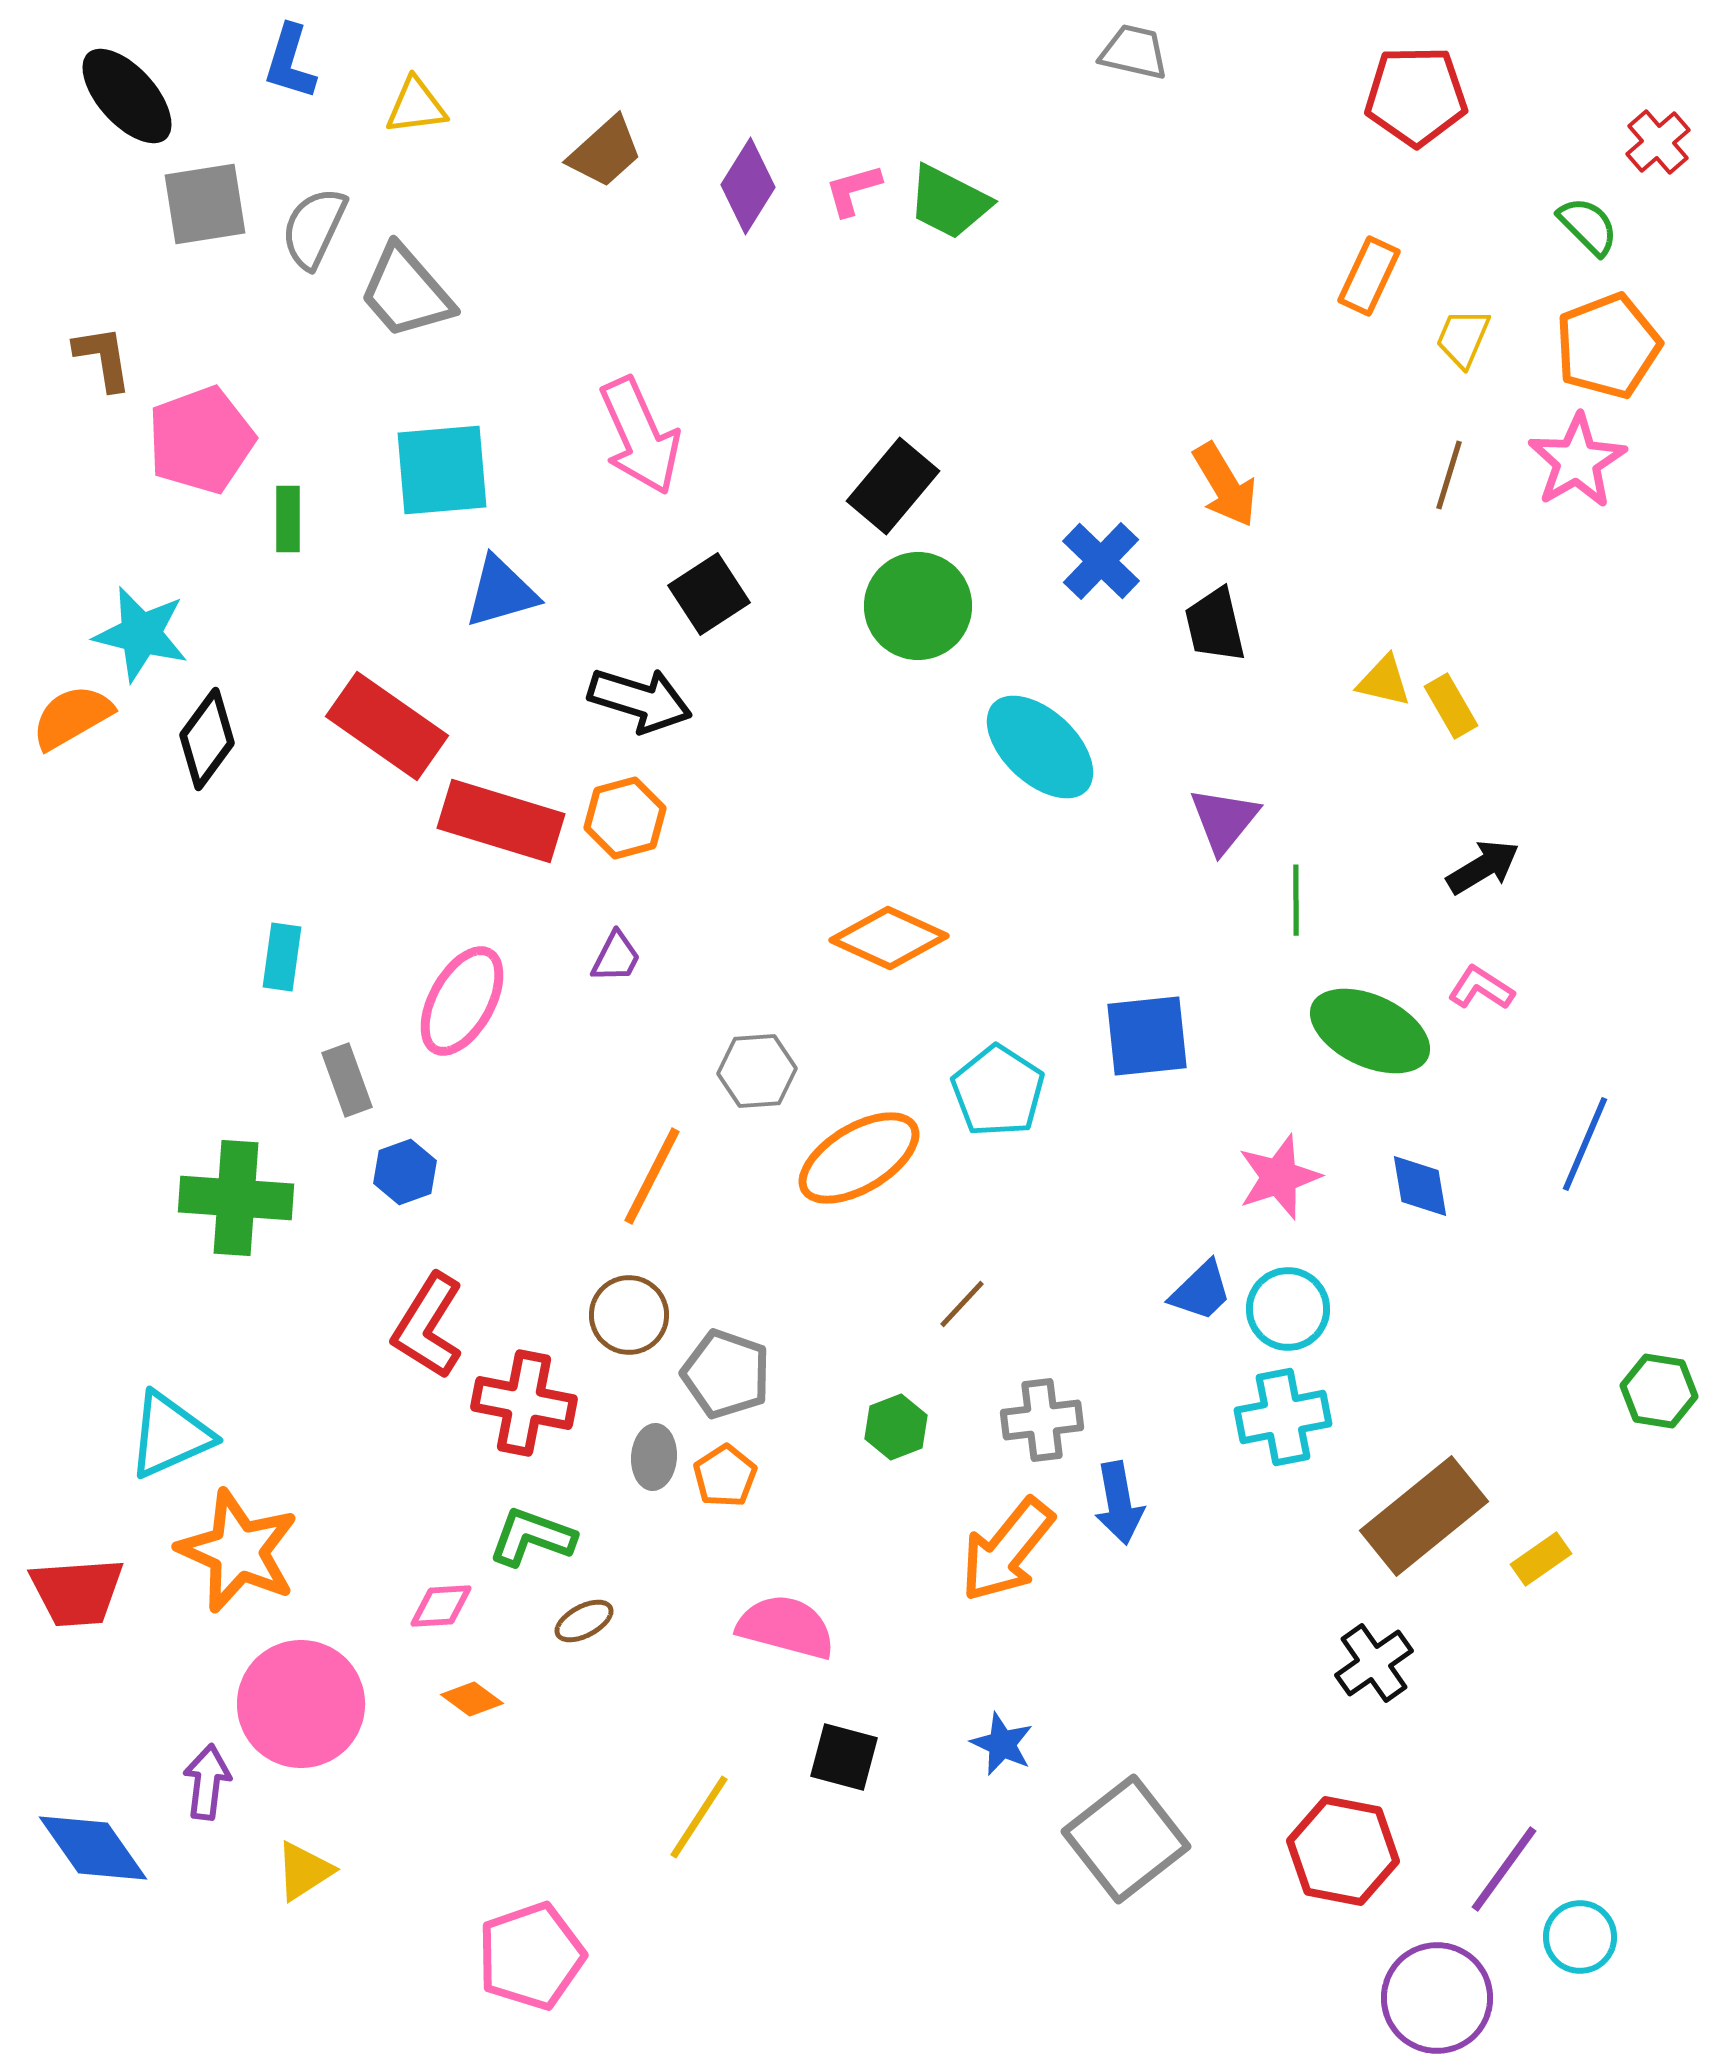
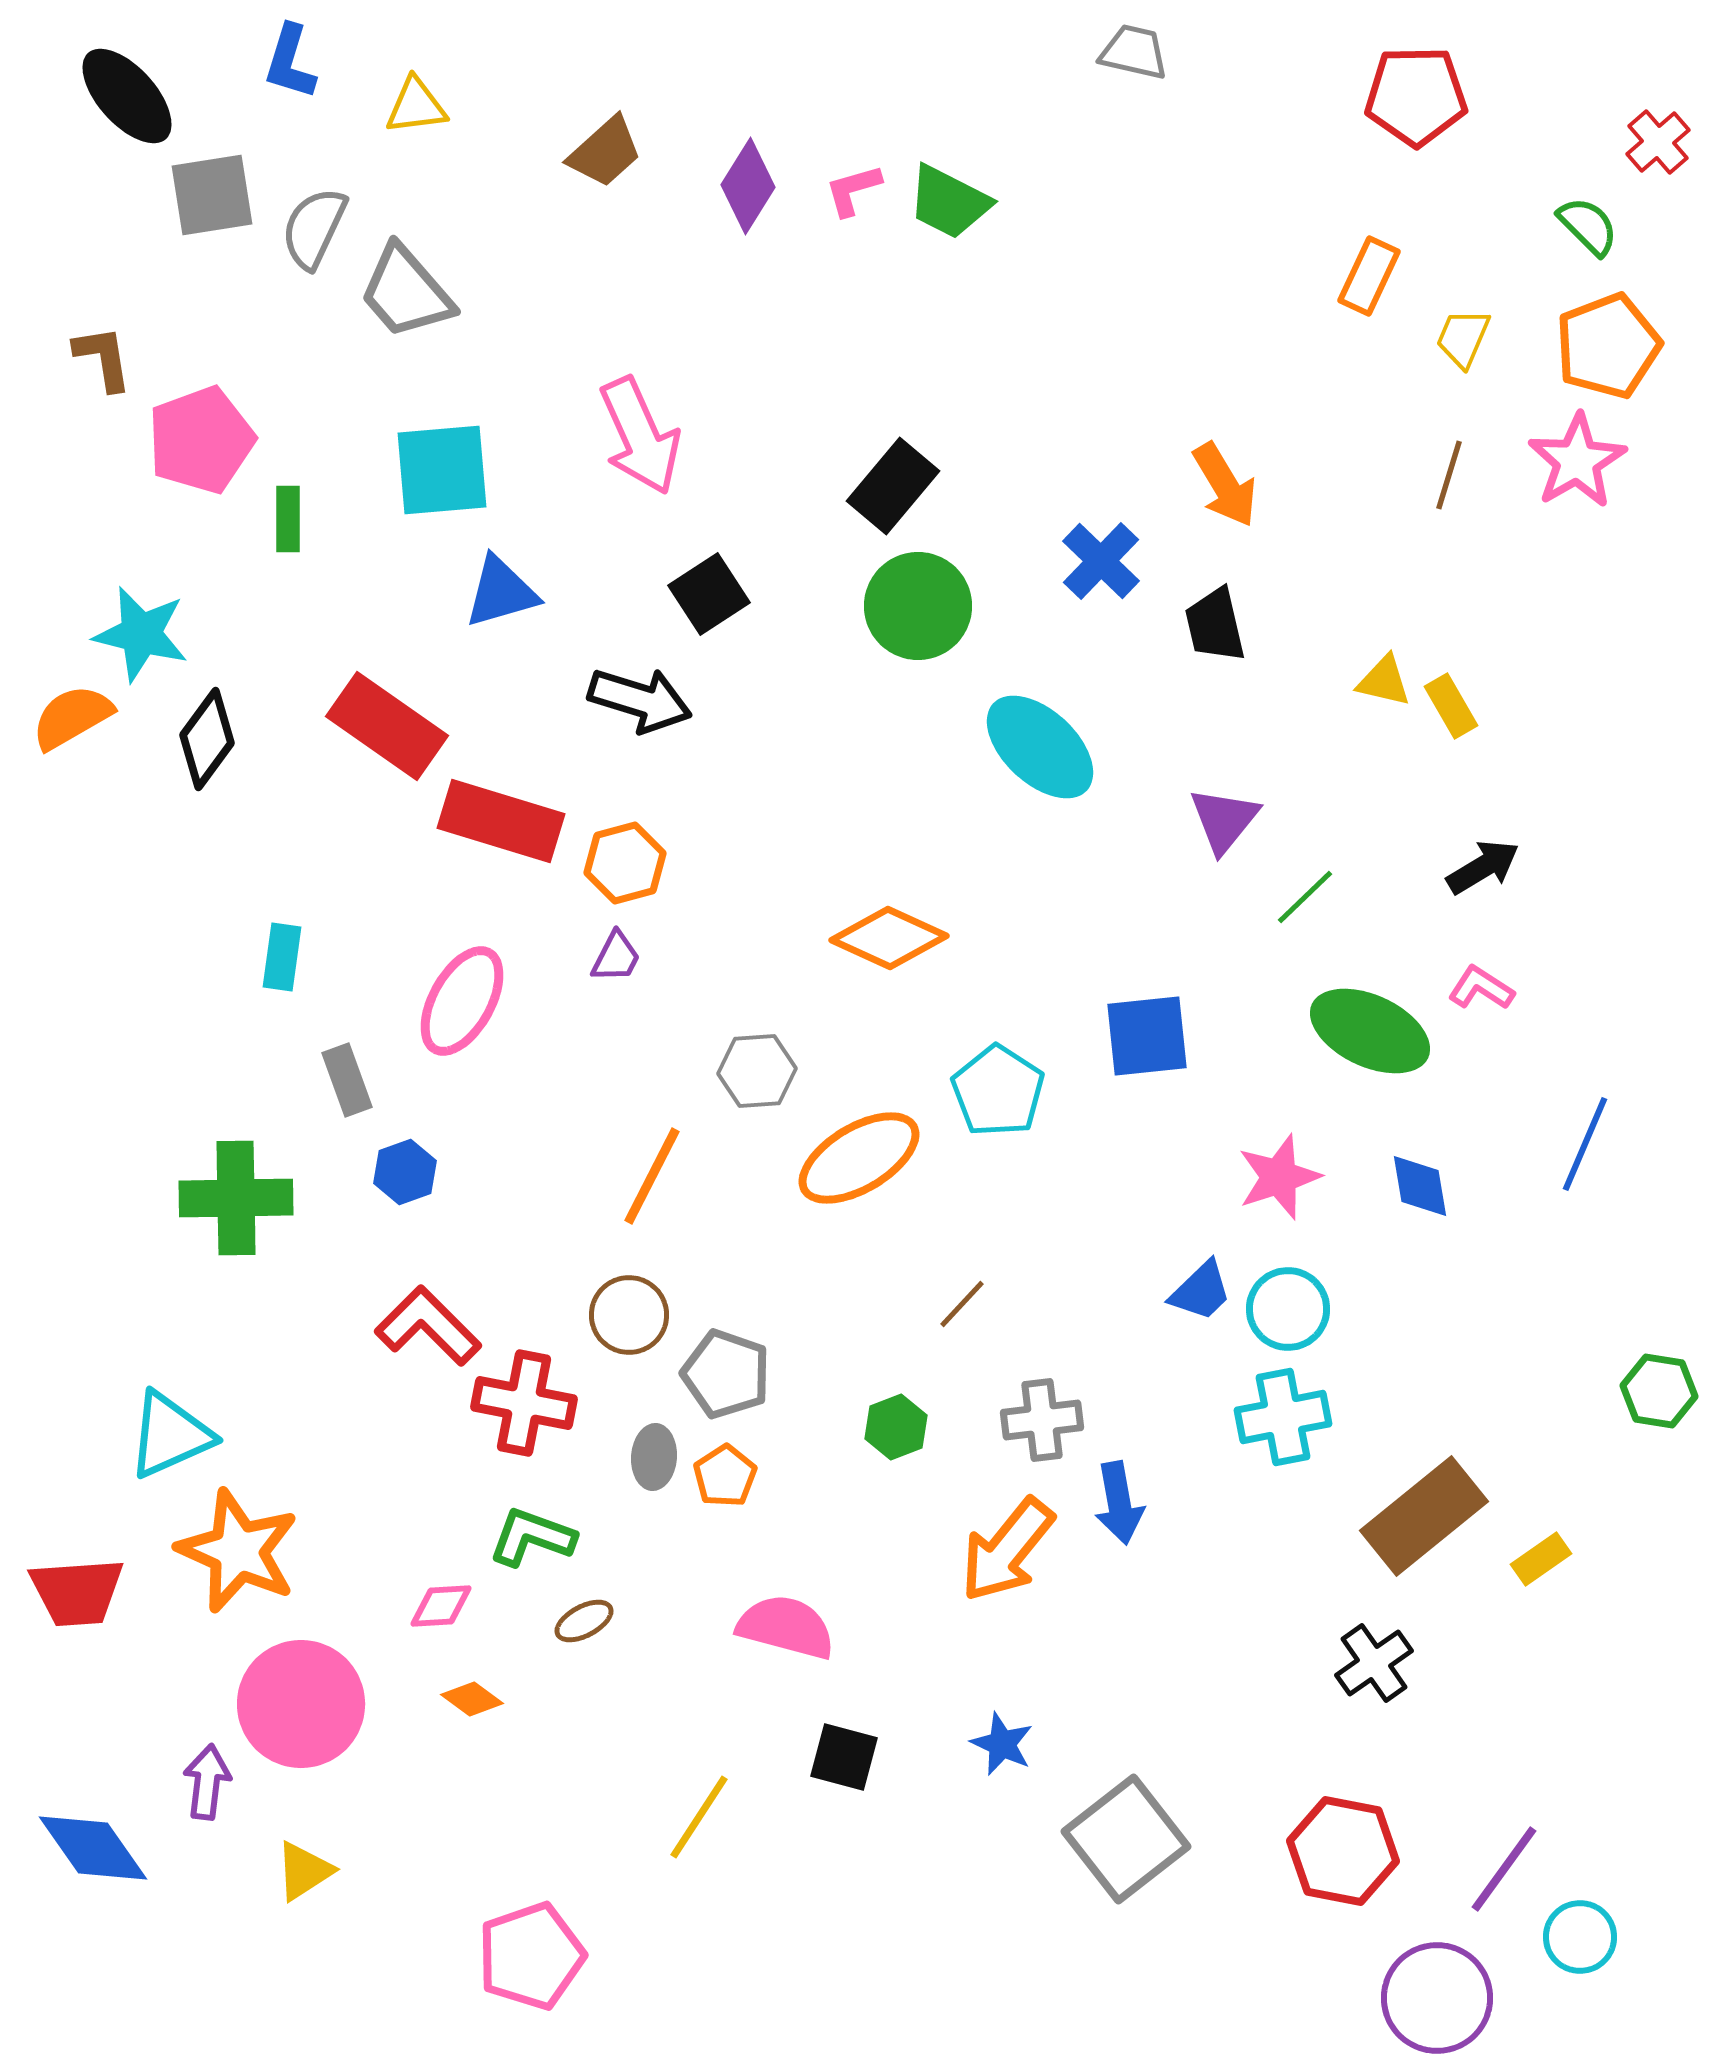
gray square at (205, 204): moved 7 px right, 9 px up
orange hexagon at (625, 818): moved 45 px down
green line at (1296, 900): moved 9 px right, 3 px up; rotated 46 degrees clockwise
green cross at (236, 1198): rotated 5 degrees counterclockwise
red L-shape at (428, 1326): rotated 103 degrees clockwise
